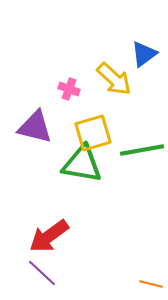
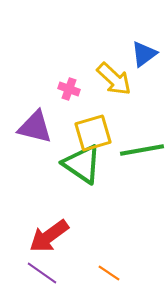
green triangle: rotated 24 degrees clockwise
purple line: rotated 8 degrees counterclockwise
orange line: moved 42 px left, 11 px up; rotated 20 degrees clockwise
